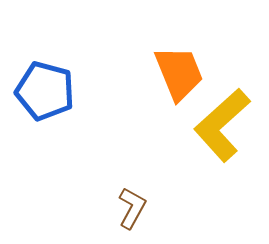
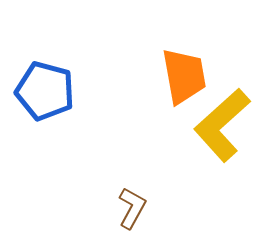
orange trapezoid: moved 5 px right, 3 px down; rotated 12 degrees clockwise
